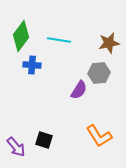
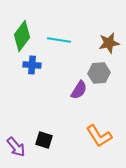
green diamond: moved 1 px right
